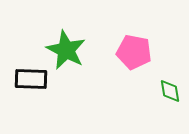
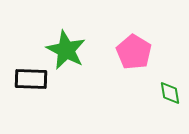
pink pentagon: rotated 20 degrees clockwise
green diamond: moved 2 px down
